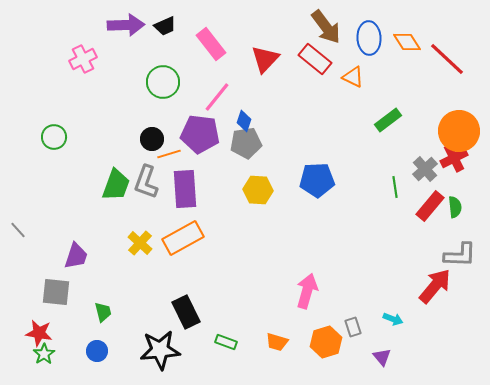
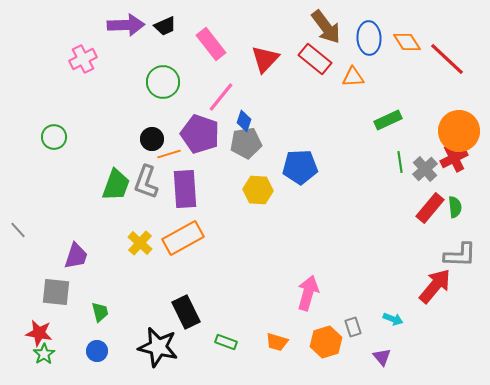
orange triangle at (353, 77): rotated 30 degrees counterclockwise
pink line at (217, 97): moved 4 px right
green rectangle at (388, 120): rotated 12 degrees clockwise
purple pentagon at (200, 134): rotated 12 degrees clockwise
blue pentagon at (317, 180): moved 17 px left, 13 px up
green line at (395, 187): moved 5 px right, 25 px up
red rectangle at (430, 206): moved 2 px down
pink arrow at (307, 291): moved 1 px right, 2 px down
green trapezoid at (103, 312): moved 3 px left
black star at (160, 350): moved 2 px left, 3 px up; rotated 18 degrees clockwise
